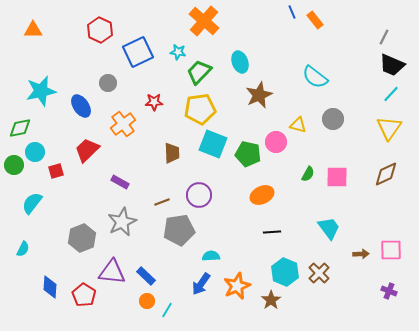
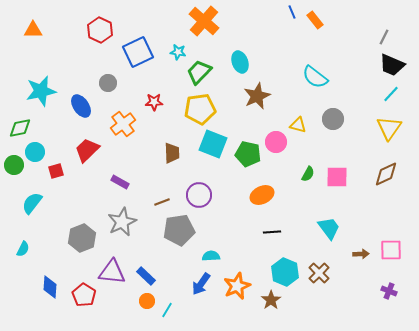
brown star at (259, 95): moved 2 px left, 1 px down
